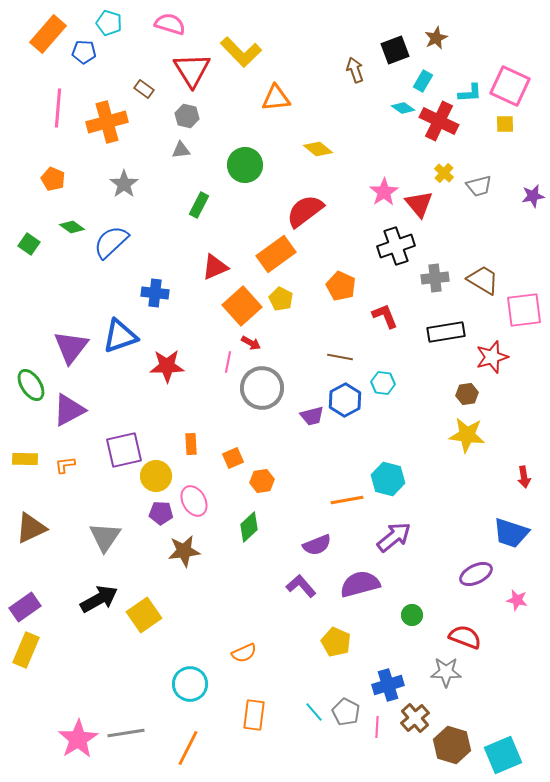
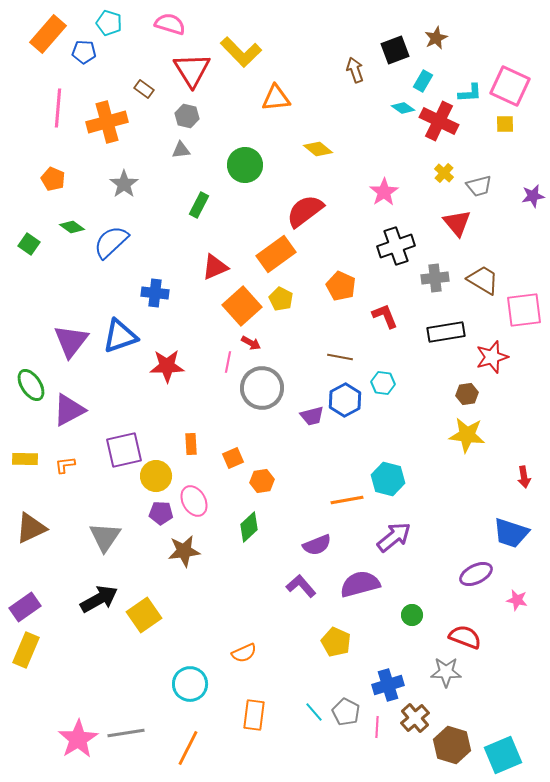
red triangle at (419, 204): moved 38 px right, 19 px down
purple triangle at (71, 347): moved 6 px up
